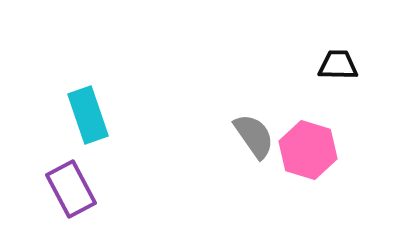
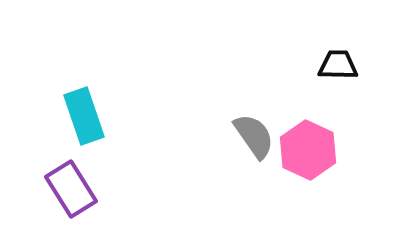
cyan rectangle: moved 4 px left, 1 px down
pink hexagon: rotated 8 degrees clockwise
purple rectangle: rotated 4 degrees counterclockwise
